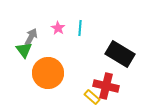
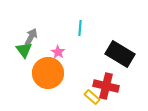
pink star: moved 24 px down
